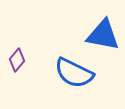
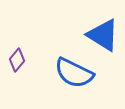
blue triangle: rotated 21 degrees clockwise
